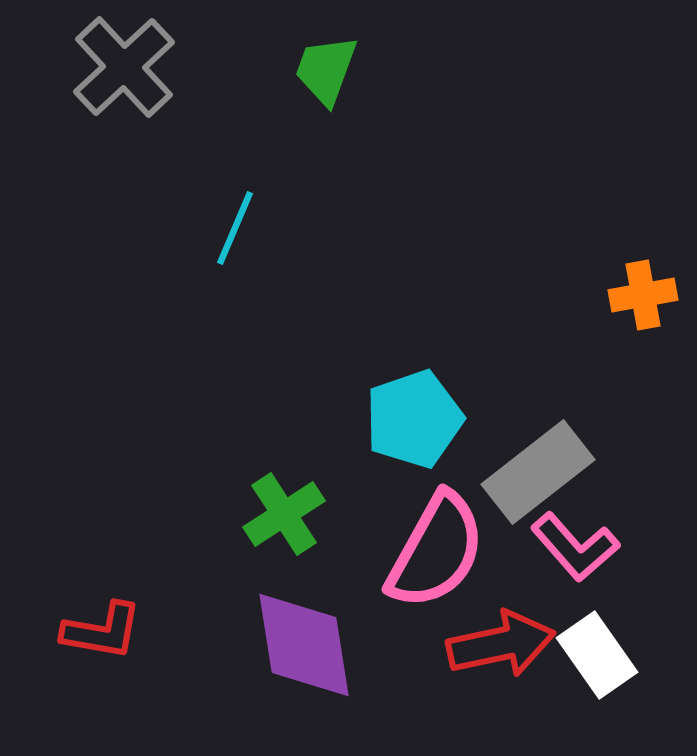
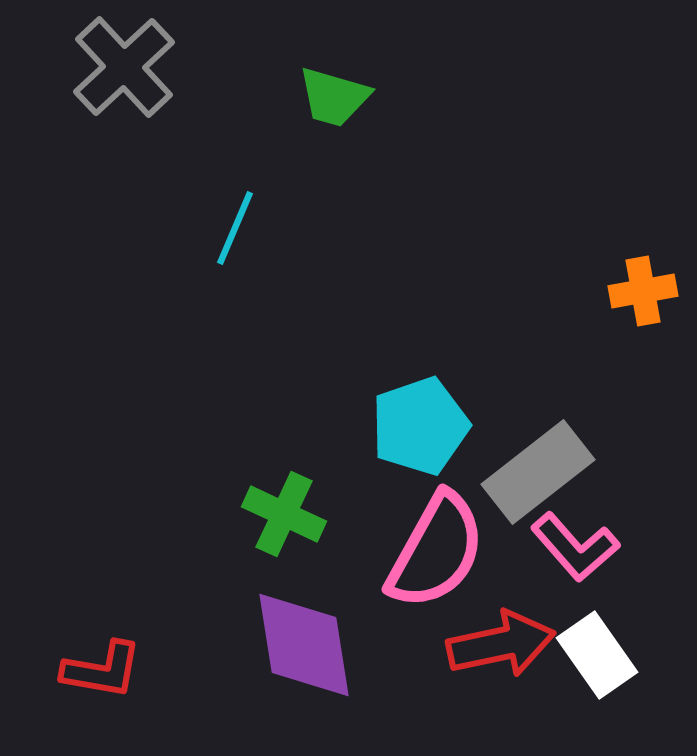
green trapezoid: moved 8 px right, 27 px down; rotated 94 degrees counterclockwise
orange cross: moved 4 px up
cyan pentagon: moved 6 px right, 7 px down
green cross: rotated 32 degrees counterclockwise
red L-shape: moved 39 px down
